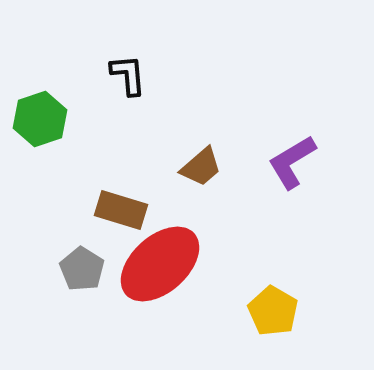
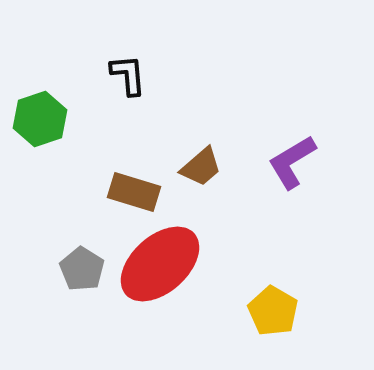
brown rectangle: moved 13 px right, 18 px up
